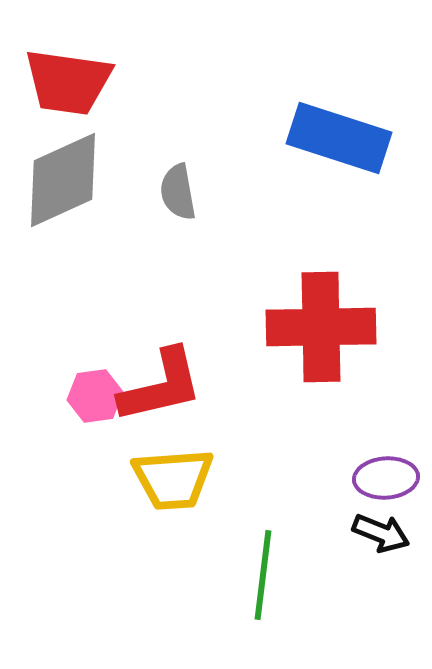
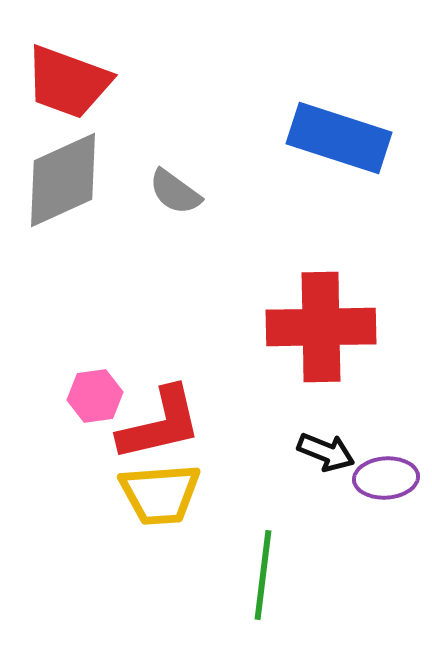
red trapezoid: rotated 12 degrees clockwise
gray semicircle: moved 3 px left; rotated 44 degrees counterclockwise
red L-shape: moved 1 px left, 38 px down
yellow trapezoid: moved 13 px left, 15 px down
black arrow: moved 55 px left, 81 px up
